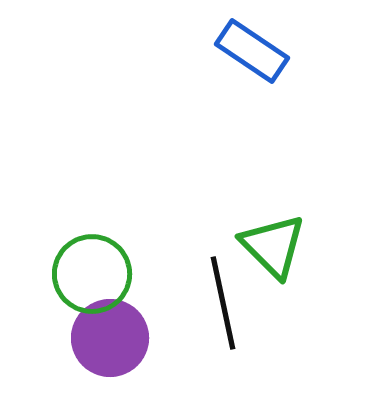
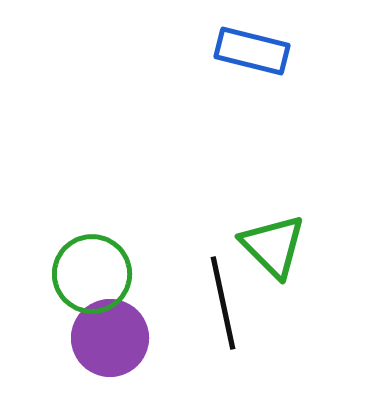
blue rectangle: rotated 20 degrees counterclockwise
